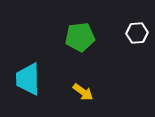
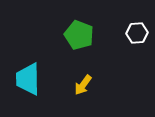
green pentagon: moved 1 px left, 2 px up; rotated 28 degrees clockwise
yellow arrow: moved 7 px up; rotated 90 degrees clockwise
